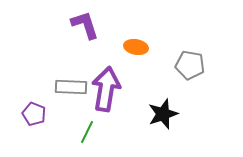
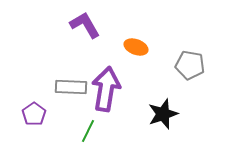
purple L-shape: rotated 12 degrees counterclockwise
orange ellipse: rotated 10 degrees clockwise
purple pentagon: rotated 15 degrees clockwise
green line: moved 1 px right, 1 px up
